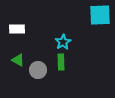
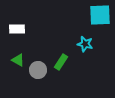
cyan star: moved 22 px right, 2 px down; rotated 28 degrees counterclockwise
green rectangle: rotated 35 degrees clockwise
